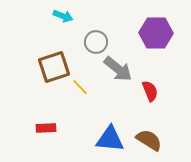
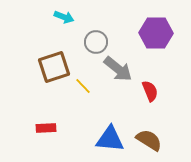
cyan arrow: moved 1 px right, 1 px down
yellow line: moved 3 px right, 1 px up
